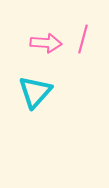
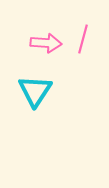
cyan triangle: moved 1 px up; rotated 9 degrees counterclockwise
